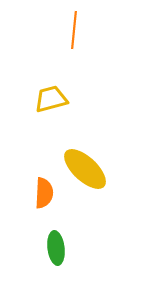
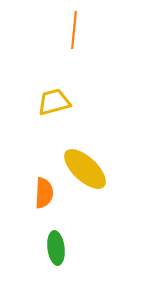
yellow trapezoid: moved 3 px right, 3 px down
